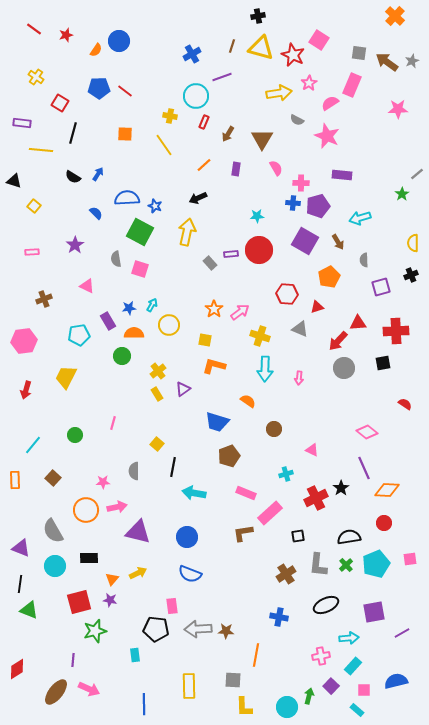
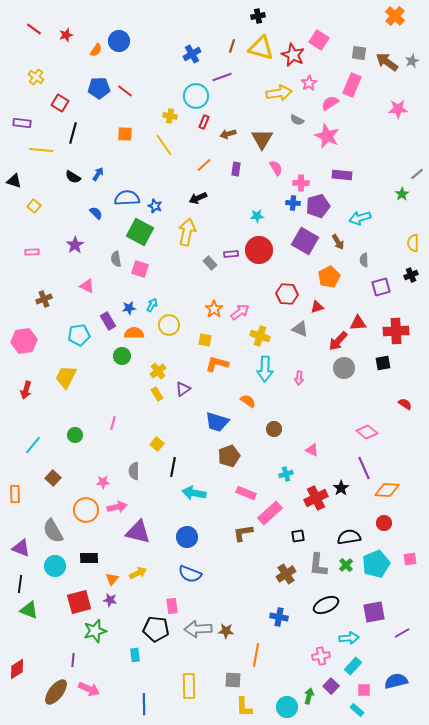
brown arrow at (228, 134): rotated 42 degrees clockwise
orange L-shape at (214, 366): moved 3 px right, 2 px up
orange rectangle at (15, 480): moved 14 px down
